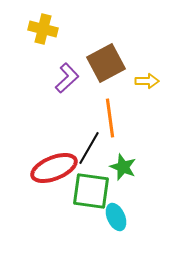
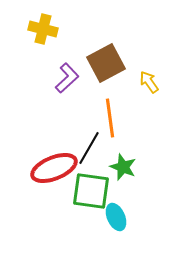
yellow arrow: moved 2 px right, 1 px down; rotated 125 degrees counterclockwise
